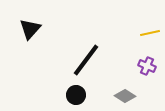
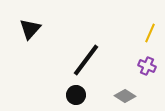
yellow line: rotated 54 degrees counterclockwise
